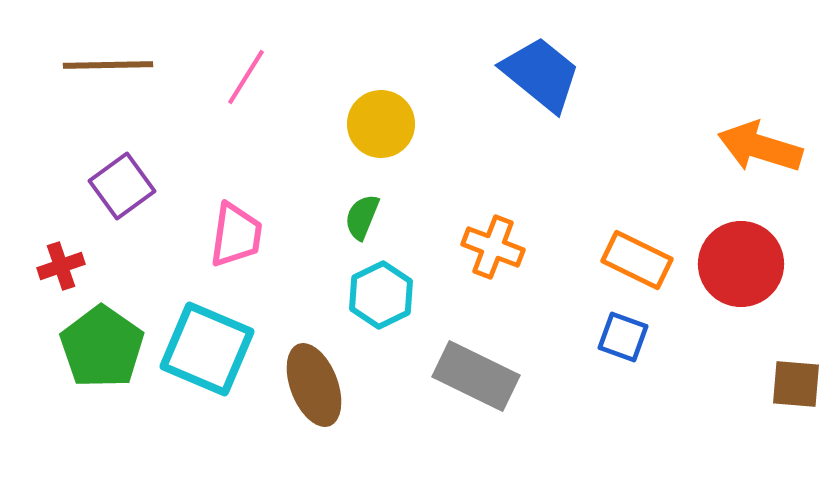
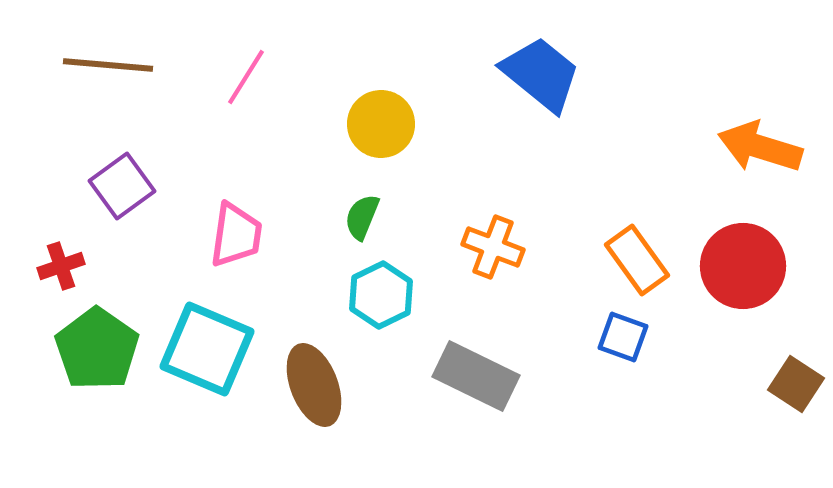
brown line: rotated 6 degrees clockwise
orange rectangle: rotated 28 degrees clockwise
red circle: moved 2 px right, 2 px down
green pentagon: moved 5 px left, 2 px down
brown square: rotated 28 degrees clockwise
